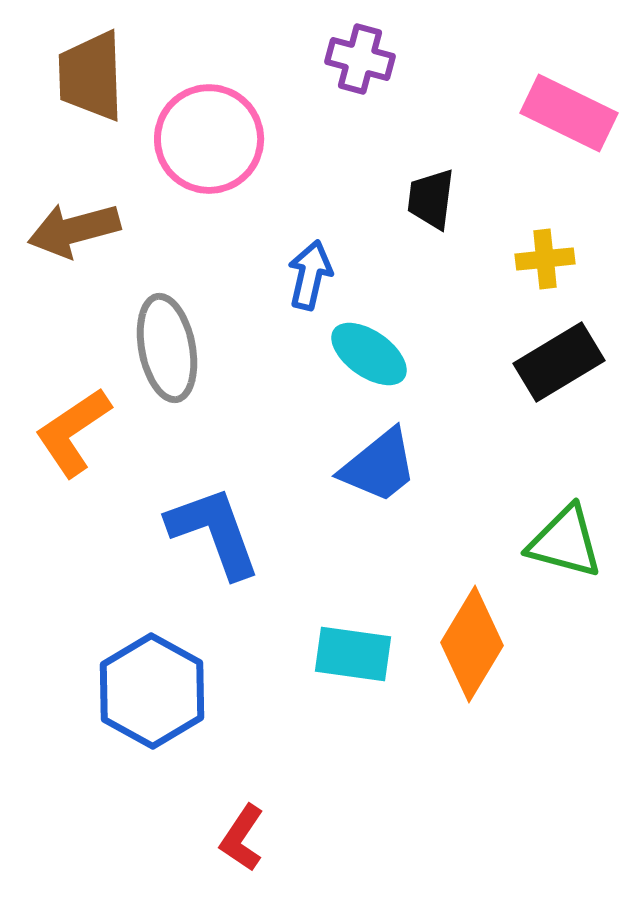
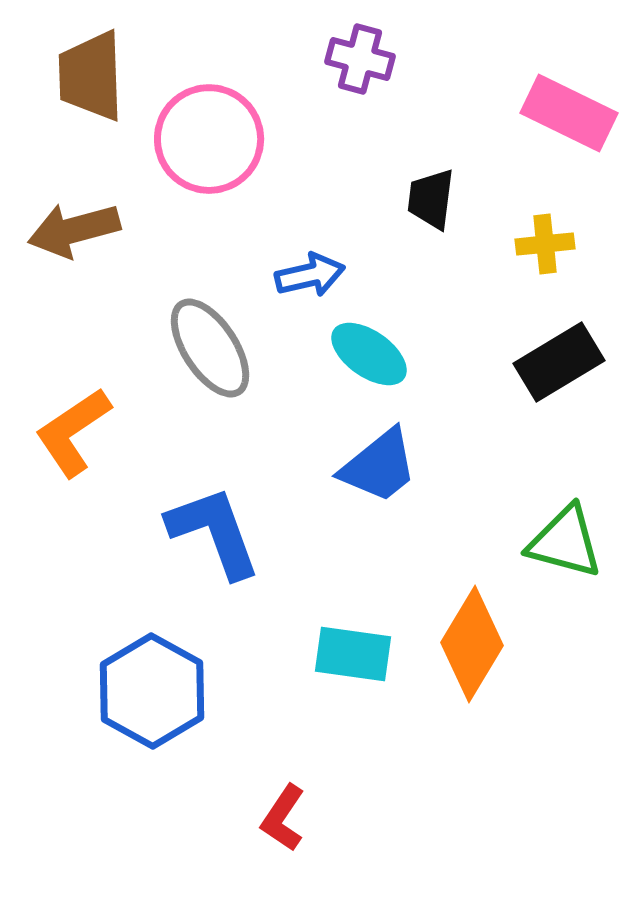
yellow cross: moved 15 px up
blue arrow: rotated 64 degrees clockwise
gray ellipse: moved 43 px right; rotated 22 degrees counterclockwise
red L-shape: moved 41 px right, 20 px up
